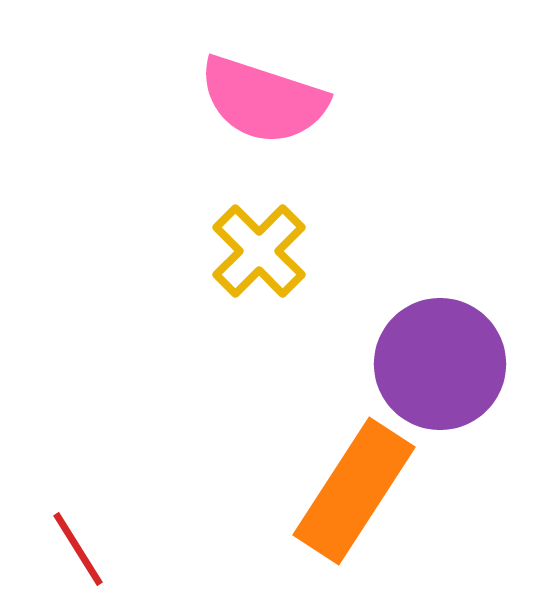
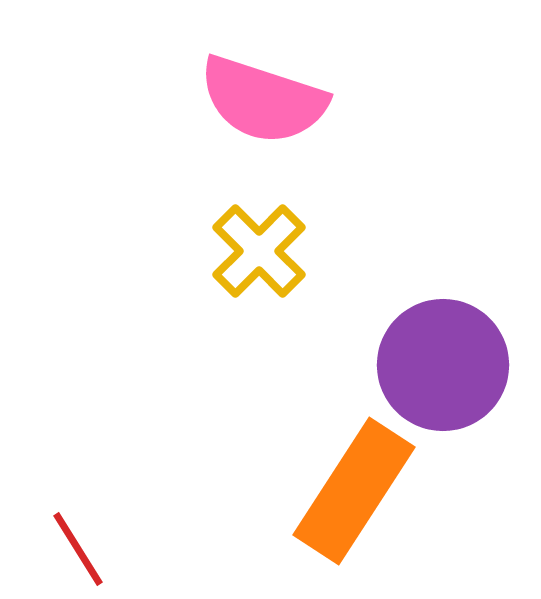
purple circle: moved 3 px right, 1 px down
